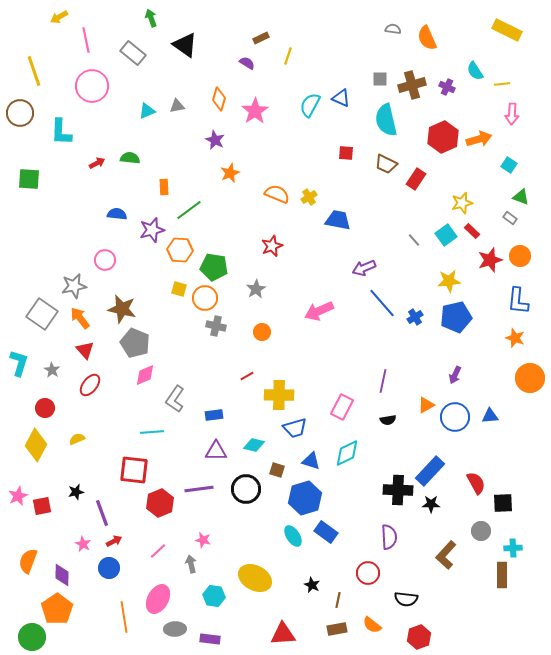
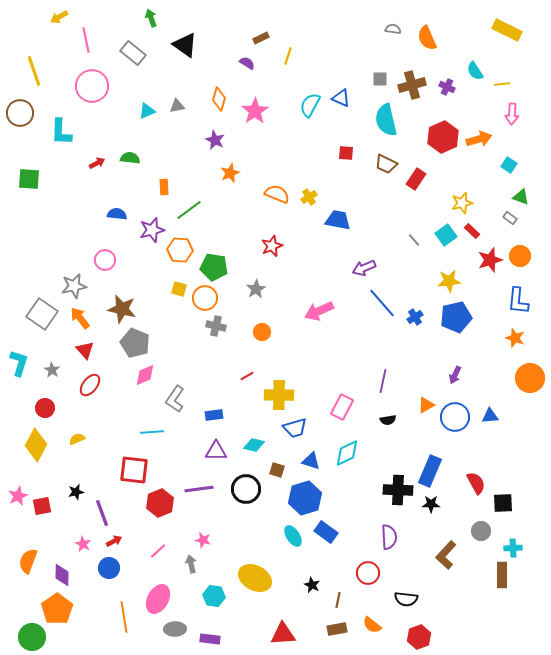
blue rectangle at (430, 471): rotated 20 degrees counterclockwise
